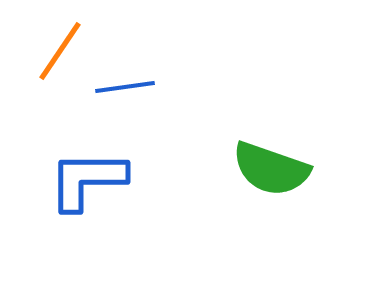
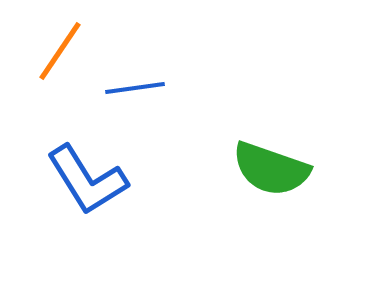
blue line: moved 10 px right, 1 px down
blue L-shape: rotated 122 degrees counterclockwise
